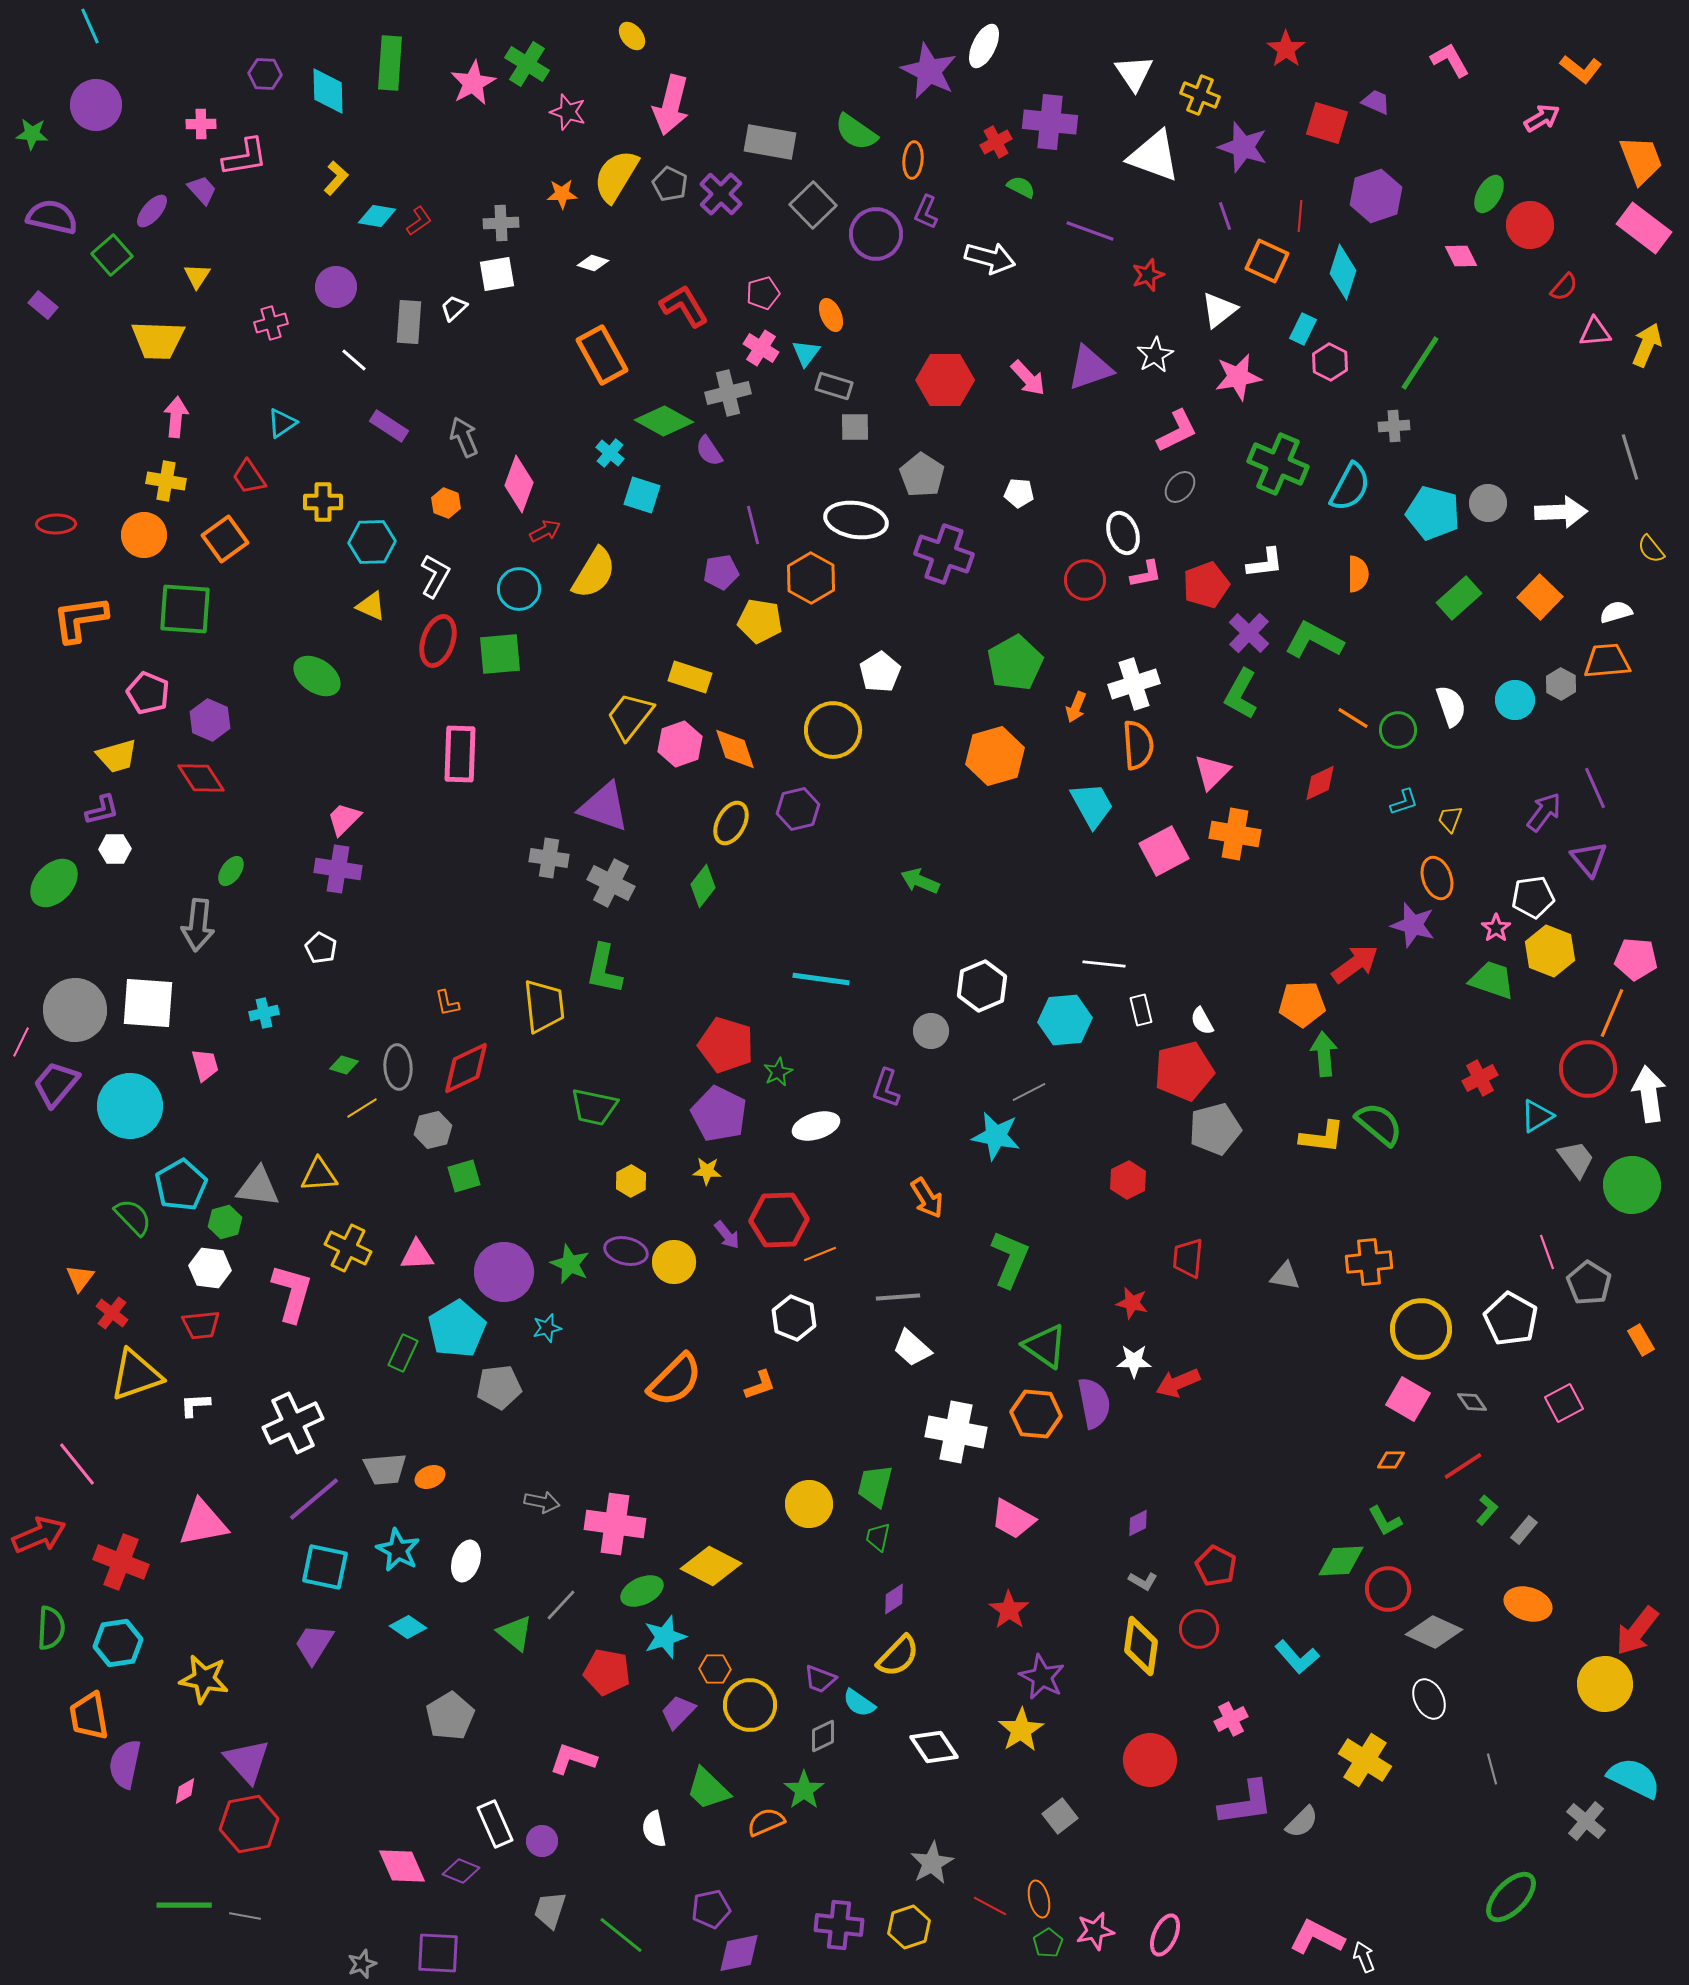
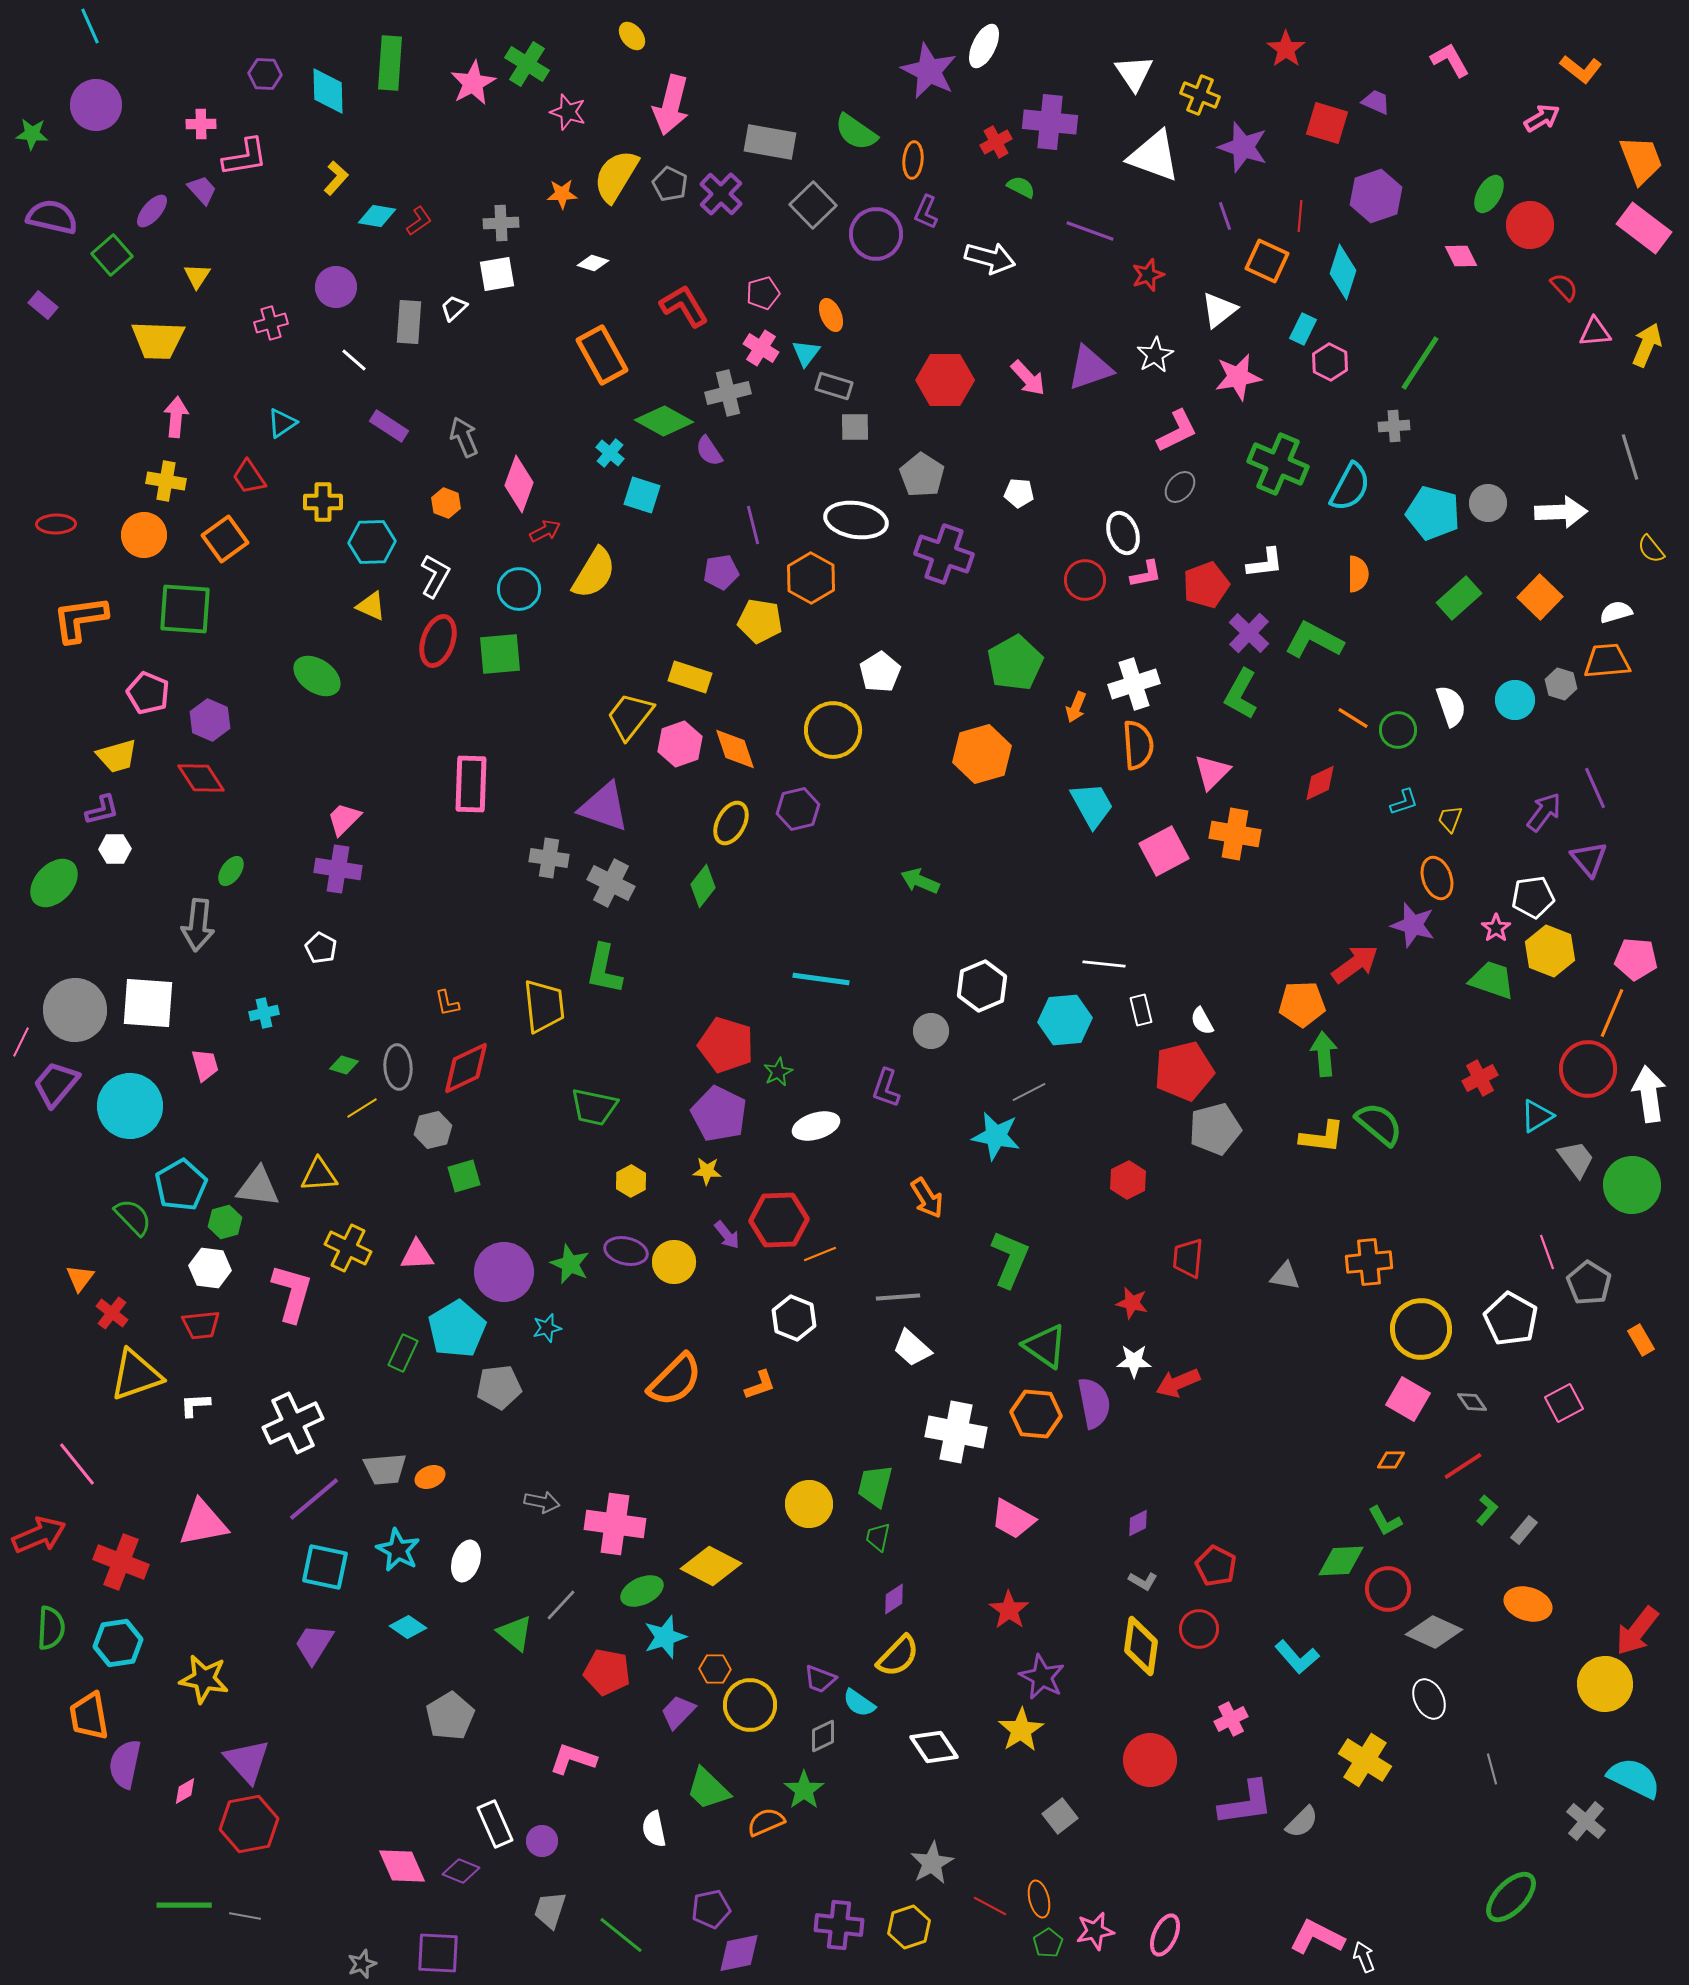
red semicircle at (1564, 287): rotated 84 degrees counterclockwise
gray hexagon at (1561, 684): rotated 12 degrees counterclockwise
pink rectangle at (460, 754): moved 11 px right, 30 px down
orange hexagon at (995, 756): moved 13 px left, 2 px up
